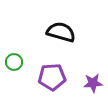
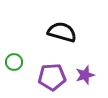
black semicircle: moved 1 px right
purple star: moved 8 px left, 8 px up; rotated 12 degrees counterclockwise
